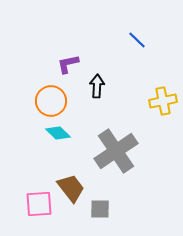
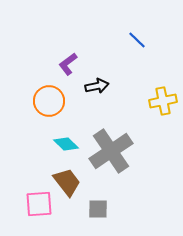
purple L-shape: rotated 25 degrees counterclockwise
black arrow: rotated 75 degrees clockwise
orange circle: moved 2 px left
cyan diamond: moved 8 px right, 11 px down
gray cross: moved 5 px left
brown trapezoid: moved 4 px left, 6 px up
gray square: moved 2 px left
